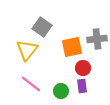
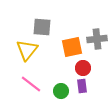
gray square: rotated 30 degrees counterclockwise
